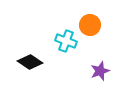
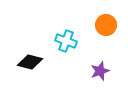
orange circle: moved 16 px right
black diamond: rotated 20 degrees counterclockwise
